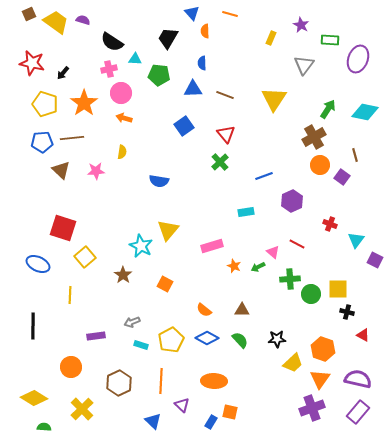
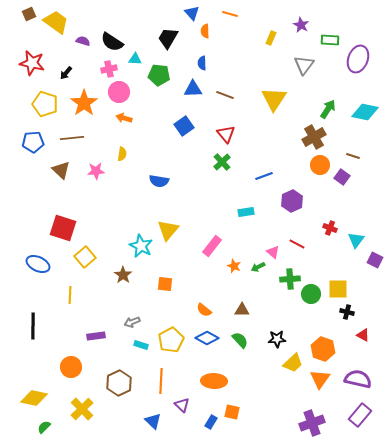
purple semicircle at (83, 20): moved 21 px down
black arrow at (63, 73): moved 3 px right
pink circle at (121, 93): moved 2 px left, 1 px up
blue pentagon at (42, 142): moved 9 px left
yellow semicircle at (122, 152): moved 2 px down
brown line at (355, 155): moved 2 px left, 1 px down; rotated 56 degrees counterclockwise
green cross at (220, 162): moved 2 px right
red cross at (330, 224): moved 4 px down
pink rectangle at (212, 246): rotated 35 degrees counterclockwise
orange square at (165, 284): rotated 21 degrees counterclockwise
yellow diamond at (34, 398): rotated 20 degrees counterclockwise
purple cross at (312, 408): moved 15 px down
orange square at (230, 412): moved 2 px right
purple rectangle at (358, 412): moved 2 px right, 3 px down
green semicircle at (44, 427): rotated 48 degrees counterclockwise
